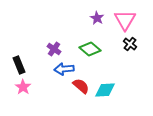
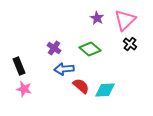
pink triangle: rotated 15 degrees clockwise
purple cross: moved 1 px up
black rectangle: moved 1 px down
pink star: moved 1 px right, 2 px down; rotated 21 degrees counterclockwise
